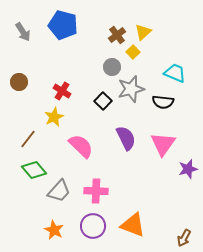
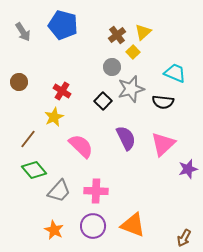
pink triangle: rotated 12 degrees clockwise
